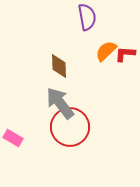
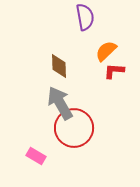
purple semicircle: moved 2 px left
red L-shape: moved 11 px left, 17 px down
gray arrow: rotated 8 degrees clockwise
red circle: moved 4 px right, 1 px down
pink rectangle: moved 23 px right, 18 px down
